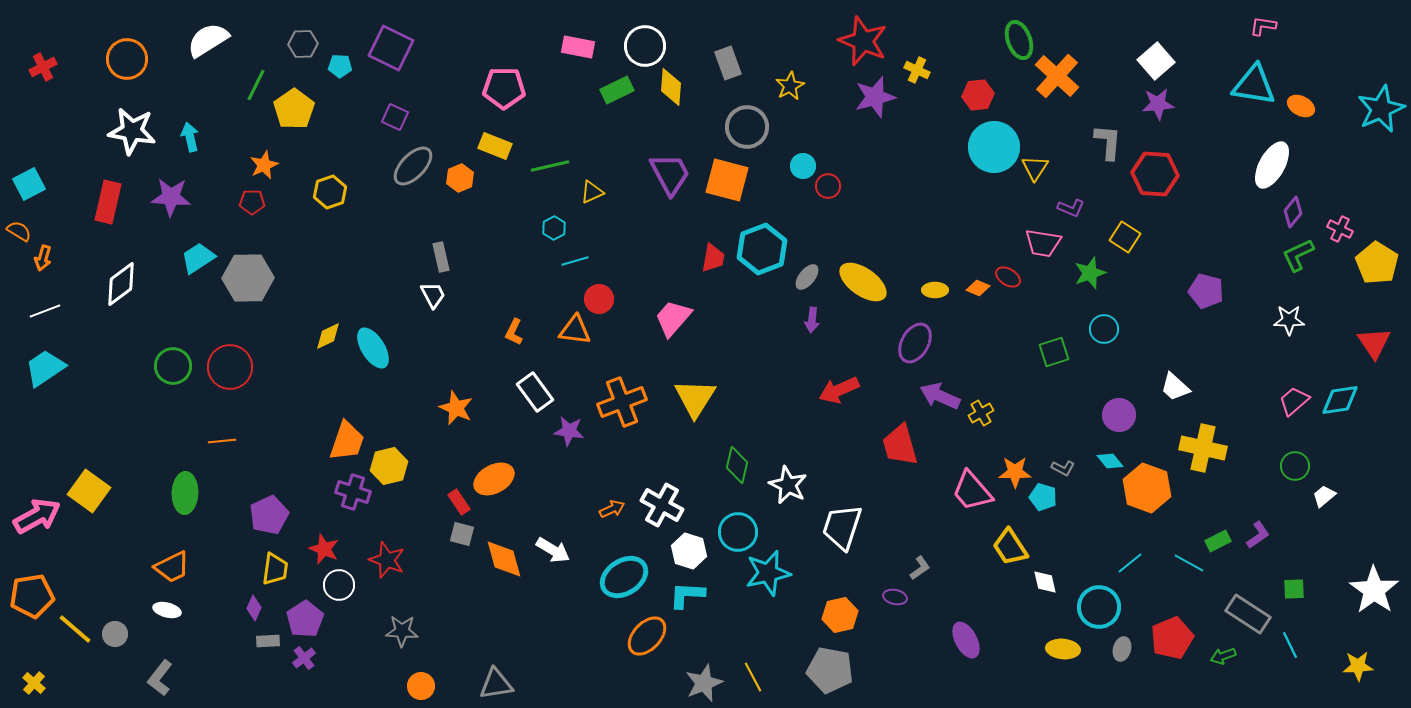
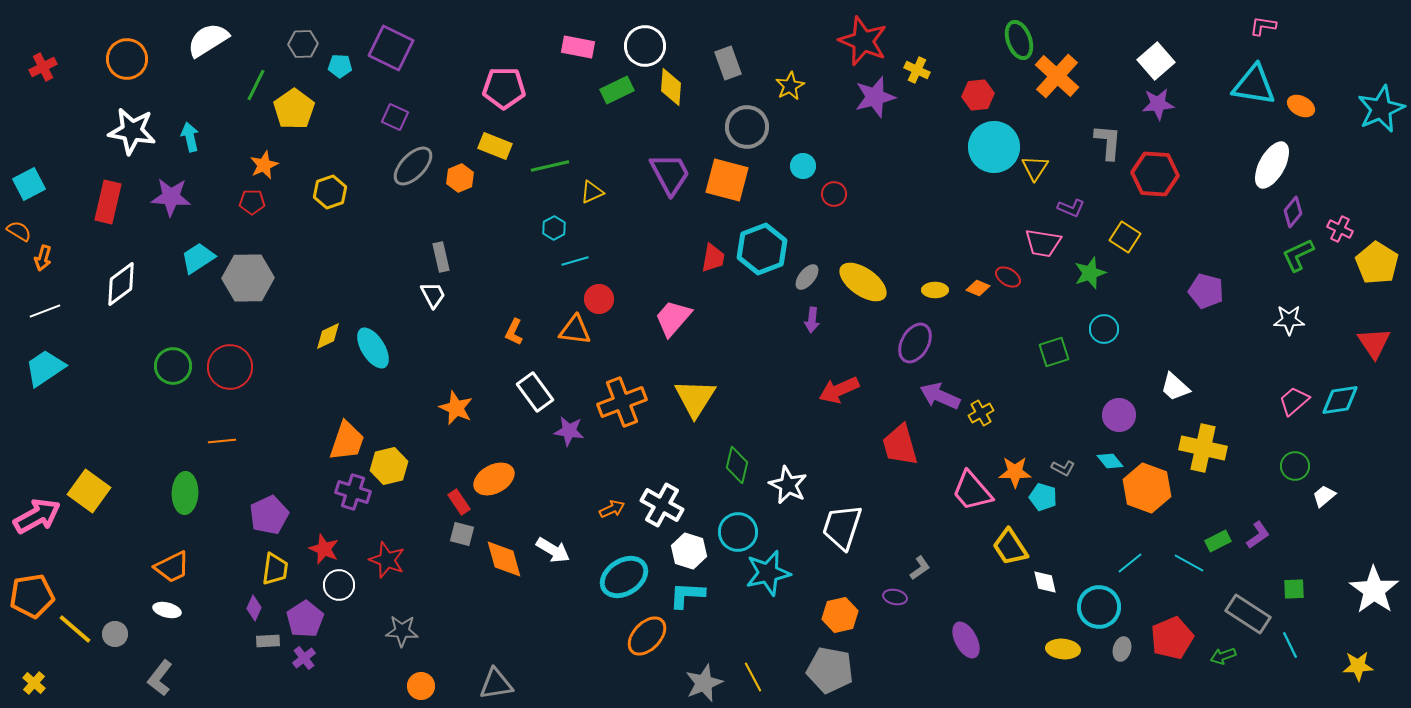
red circle at (828, 186): moved 6 px right, 8 px down
